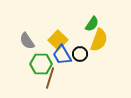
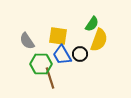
yellow square: moved 4 px up; rotated 36 degrees counterclockwise
brown line: rotated 35 degrees counterclockwise
